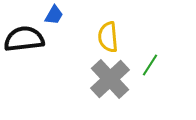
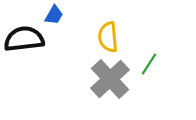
green line: moved 1 px left, 1 px up
